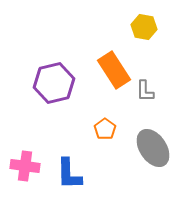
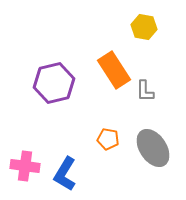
orange pentagon: moved 3 px right, 10 px down; rotated 25 degrees counterclockwise
blue L-shape: moved 4 px left; rotated 32 degrees clockwise
